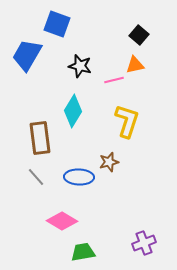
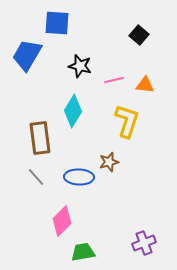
blue square: moved 1 px up; rotated 16 degrees counterclockwise
orange triangle: moved 10 px right, 20 px down; rotated 18 degrees clockwise
pink diamond: rotated 76 degrees counterclockwise
